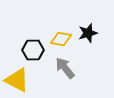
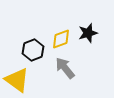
yellow diamond: rotated 30 degrees counterclockwise
black hexagon: rotated 20 degrees counterclockwise
yellow triangle: rotated 8 degrees clockwise
